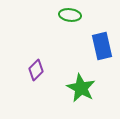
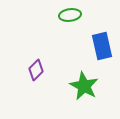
green ellipse: rotated 15 degrees counterclockwise
green star: moved 3 px right, 2 px up
